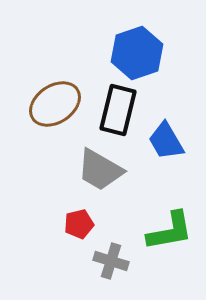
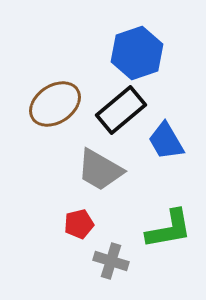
black rectangle: moved 3 px right; rotated 36 degrees clockwise
green L-shape: moved 1 px left, 2 px up
